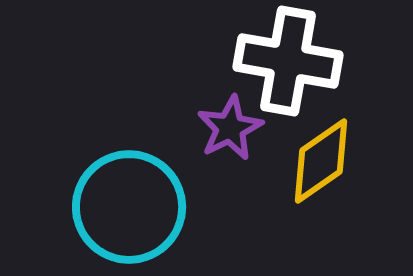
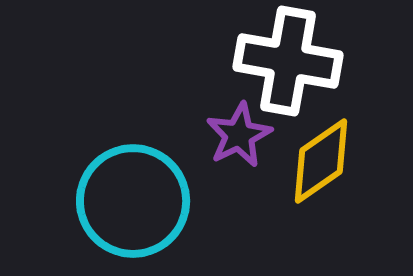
purple star: moved 9 px right, 7 px down
cyan circle: moved 4 px right, 6 px up
